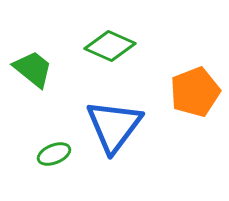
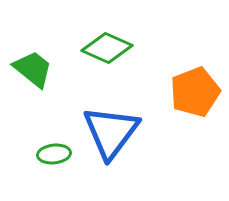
green diamond: moved 3 px left, 2 px down
blue triangle: moved 3 px left, 6 px down
green ellipse: rotated 16 degrees clockwise
